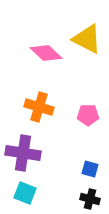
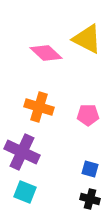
purple cross: moved 1 px left, 1 px up; rotated 16 degrees clockwise
cyan square: moved 1 px up
